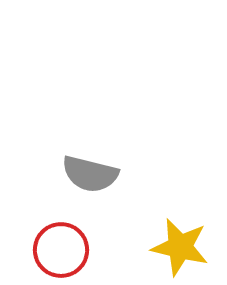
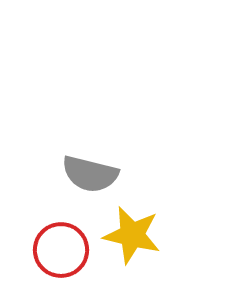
yellow star: moved 48 px left, 12 px up
